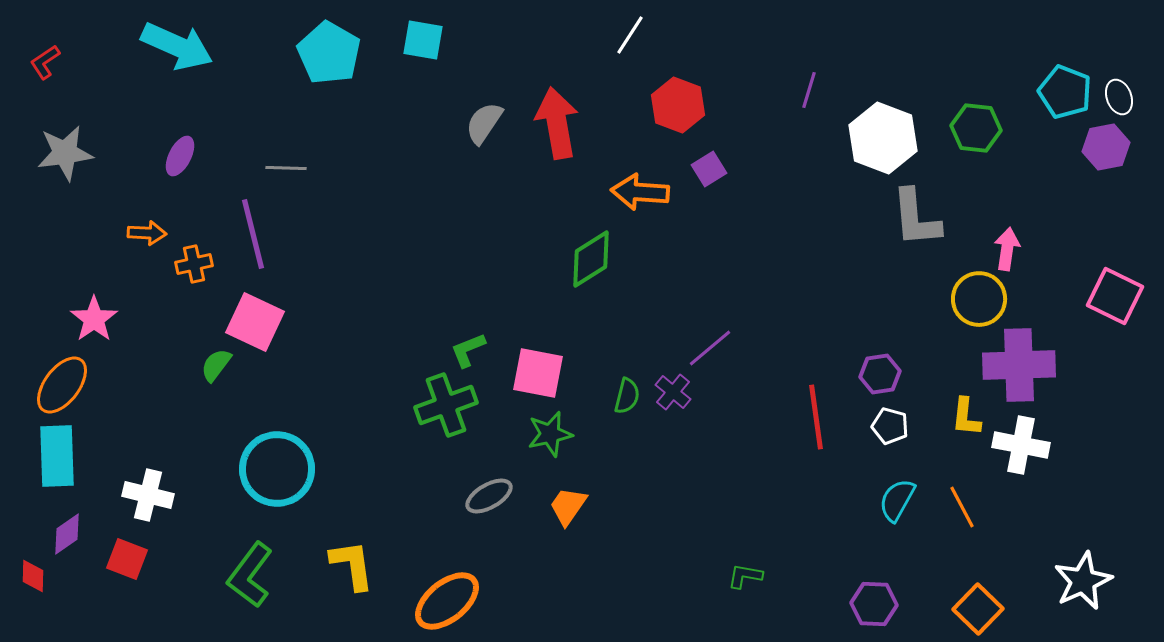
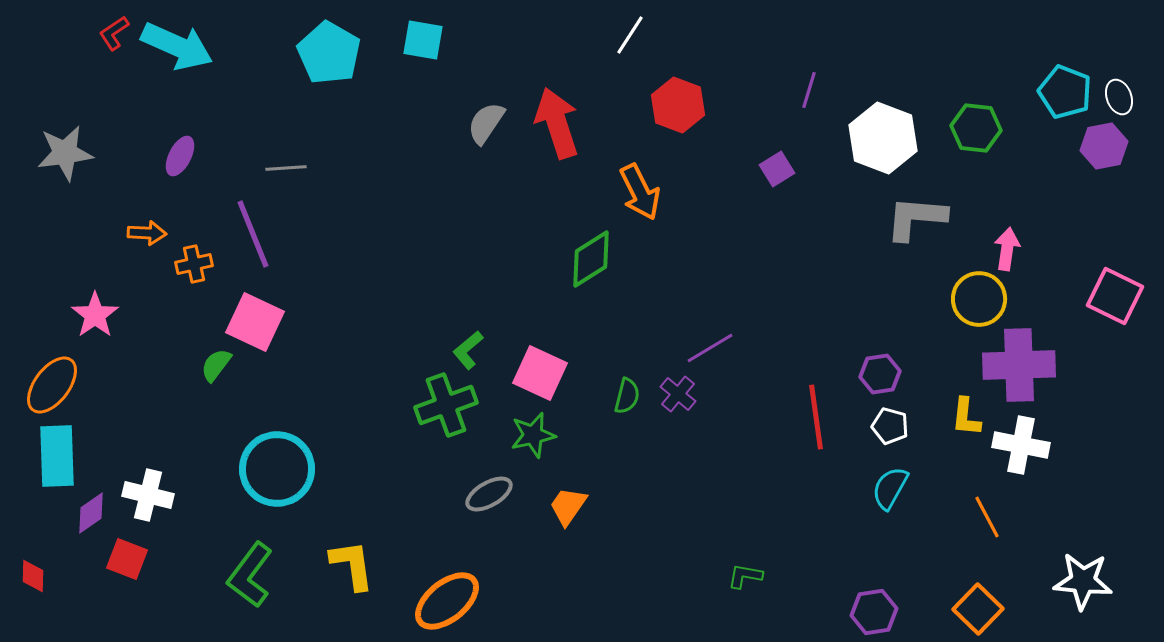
red L-shape at (45, 62): moved 69 px right, 29 px up
gray semicircle at (484, 123): moved 2 px right
red arrow at (557, 123): rotated 8 degrees counterclockwise
purple hexagon at (1106, 147): moved 2 px left, 1 px up
gray line at (286, 168): rotated 6 degrees counterclockwise
purple square at (709, 169): moved 68 px right
orange arrow at (640, 192): rotated 120 degrees counterclockwise
gray L-shape at (916, 218): rotated 100 degrees clockwise
purple line at (253, 234): rotated 8 degrees counterclockwise
pink star at (94, 319): moved 1 px right, 4 px up
purple line at (710, 348): rotated 9 degrees clockwise
green L-shape at (468, 350): rotated 18 degrees counterclockwise
pink square at (538, 373): moved 2 px right; rotated 14 degrees clockwise
orange ellipse at (62, 385): moved 10 px left
purple cross at (673, 392): moved 5 px right, 2 px down
green star at (550, 434): moved 17 px left, 1 px down
gray ellipse at (489, 496): moved 2 px up
cyan semicircle at (897, 500): moved 7 px left, 12 px up
orange line at (962, 507): moved 25 px right, 10 px down
purple diamond at (67, 534): moved 24 px right, 21 px up
white star at (1083, 581): rotated 30 degrees clockwise
purple hexagon at (874, 604): moved 8 px down; rotated 12 degrees counterclockwise
